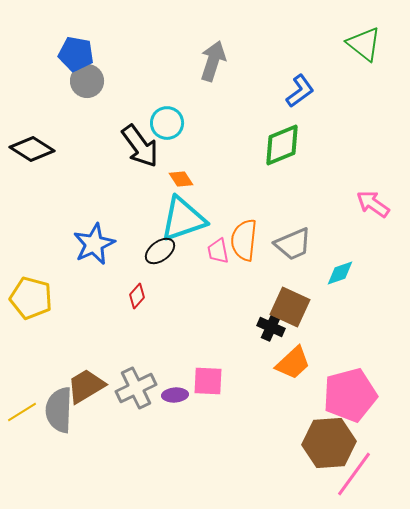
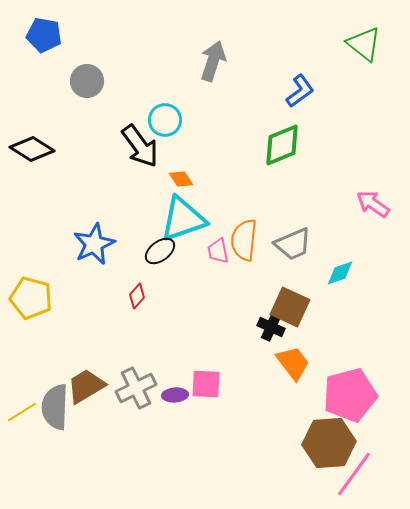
blue pentagon: moved 32 px left, 19 px up
cyan circle: moved 2 px left, 3 px up
orange trapezoid: rotated 84 degrees counterclockwise
pink square: moved 2 px left, 3 px down
gray semicircle: moved 4 px left, 3 px up
